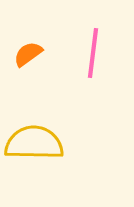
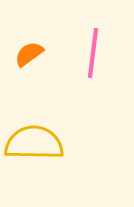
orange semicircle: moved 1 px right
